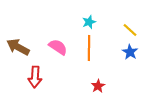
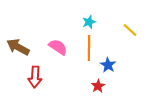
blue star: moved 22 px left, 13 px down
